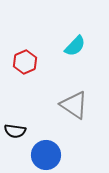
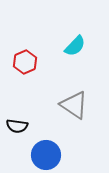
black semicircle: moved 2 px right, 5 px up
